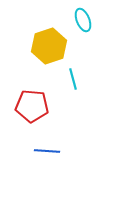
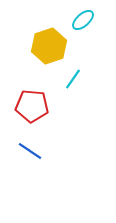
cyan ellipse: rotated 70 degrees clockwise
cyan line: rotated 50 degrees clockwise
blue line: moved 17 px left; rotated 30 degrees clockwise
